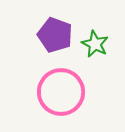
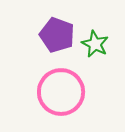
purple pentagon: moved 2 px right
